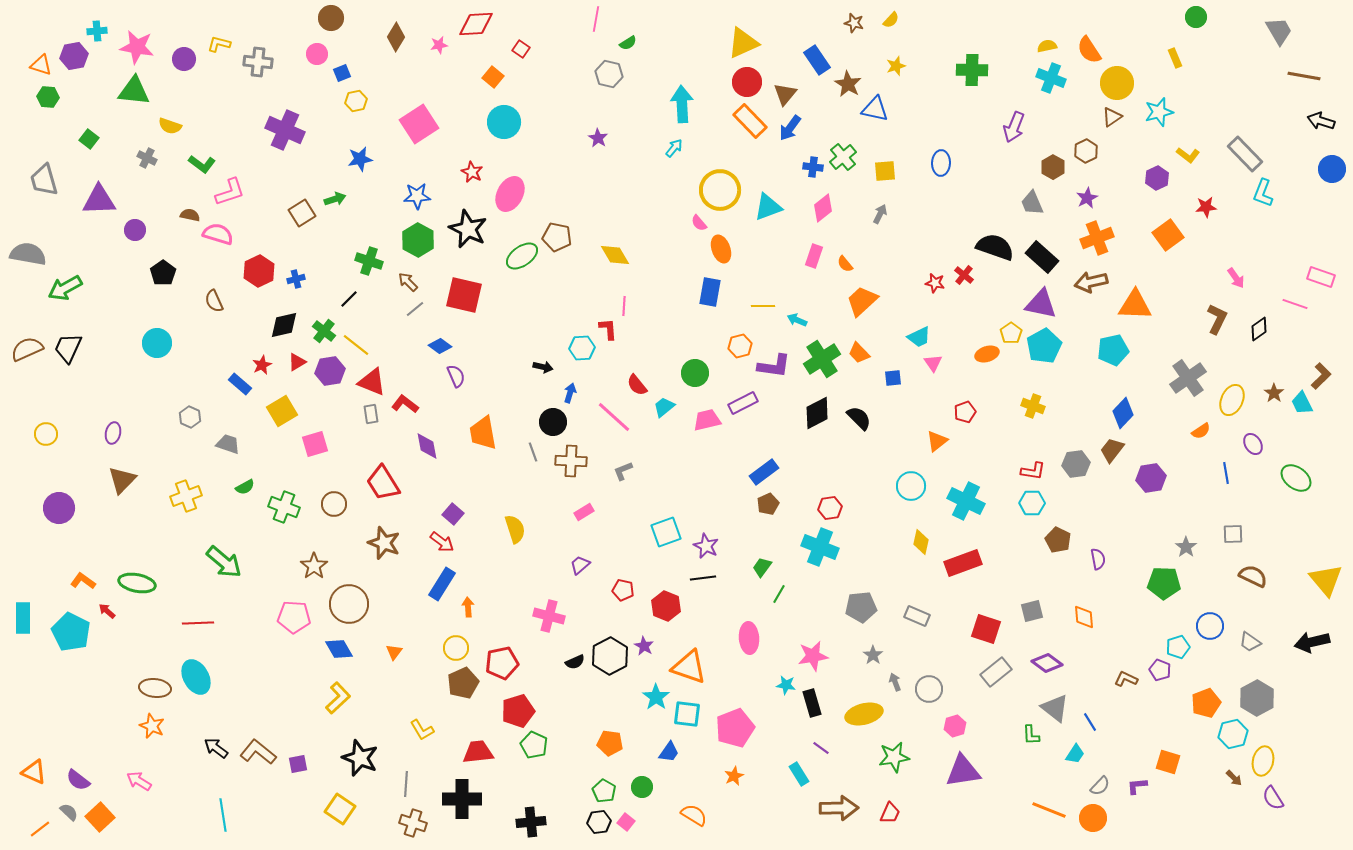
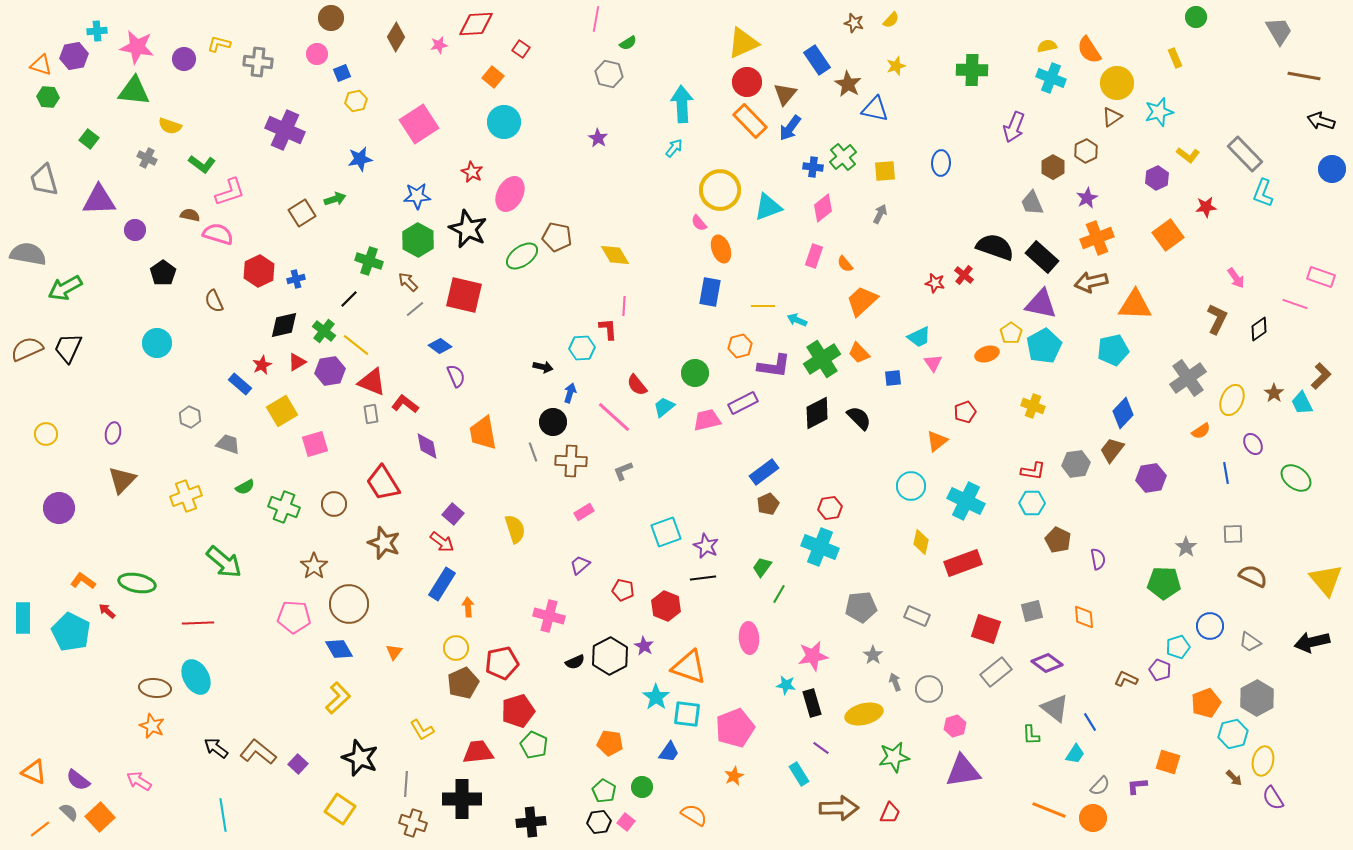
purple square at (298, 764): rotated 36 degrees counterclockwise
